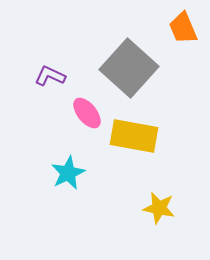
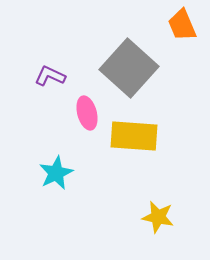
orange trapezoid: moved 1 px left, 3 px up
pink ellipse: rotated 24 degrees clockwise
yellow rectangle: rotated 6 degrees counterclockwise
cyan star: moved 12 px left
yellow star: moved 1 px left, 9 px down
